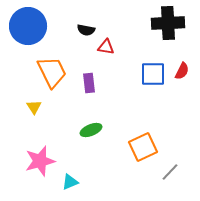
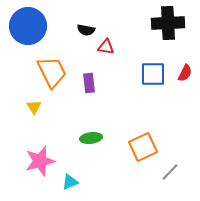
red semicircle: moved 3 px right, 2 px down
green ellipse: moved 8 px down; rotated 15 degrees clockwise
